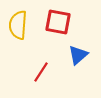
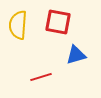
blue triangle: moved 2 px left; rotated 25 degrees clockwise
red line: moved 5 px down; rotated 40 degrees clockwise
